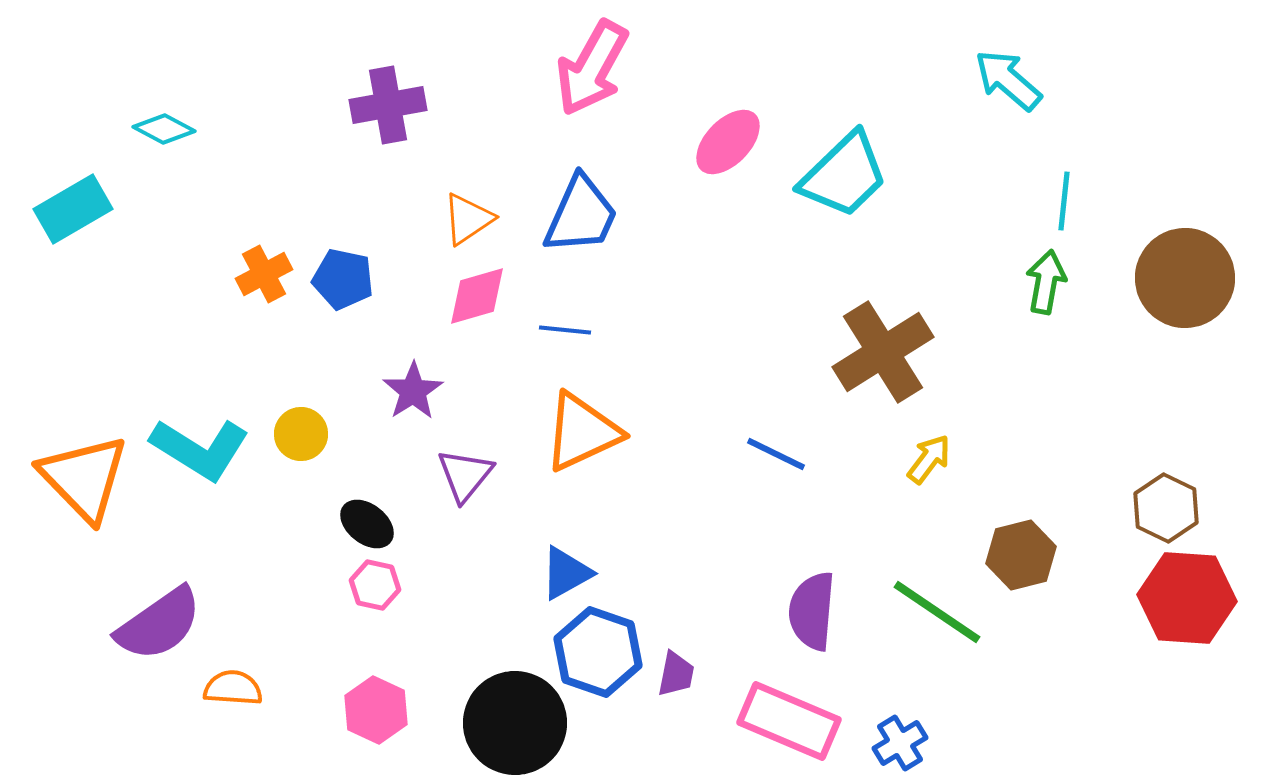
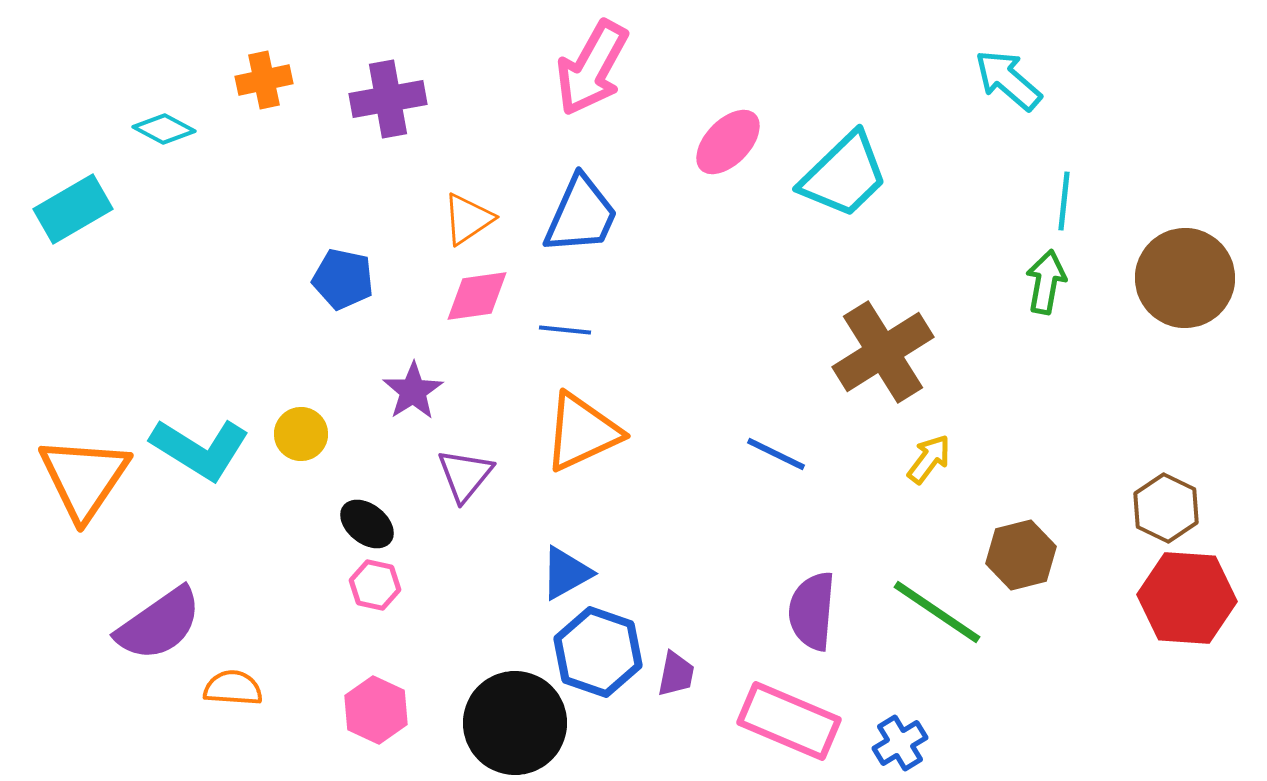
purple cross at (388, 105): moved 6 px up
orange cross at (264, 274): moved 194 px up; rotated 16 degrees clockwise
pink diamond at (477, 296): rotated 8 degrees clockwise
orange triangle at (84, 478): rotated 18 degrees clockwise
